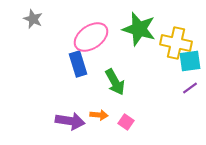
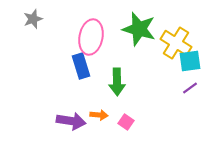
gray star: rotated 30 degrees clockwise
pink ellipse: rotated 44 degrees counterclockwise
yellow cross: rotated 20 degrees clockwise
blue rectangle: moved 3 px right, 2 px down
green arrow: moved 2 px right; rotated 28 degrees clockwise
purple arrow: moved 1 px right
